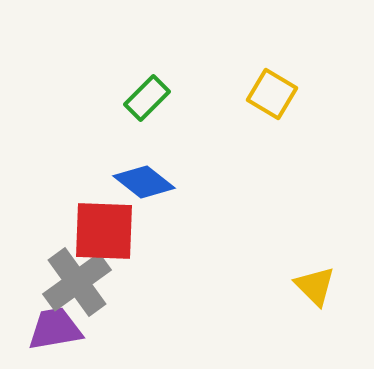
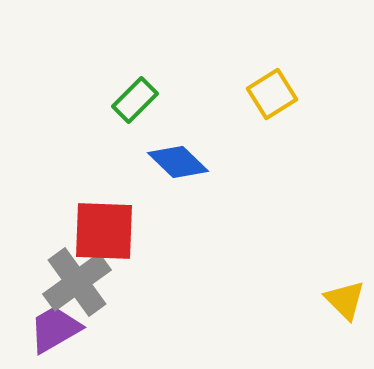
yellow square: rotated 27 degrees clockwise
green rectangle: moved 12 px left, 2 px down
blue diamond: moved 34 px right, 20 px up; rotated 6 degrees clockwise
yellow triangle: moved 30 px right, 14 px down
purple trapezoid: rotated 20 degrees counterclockwise
